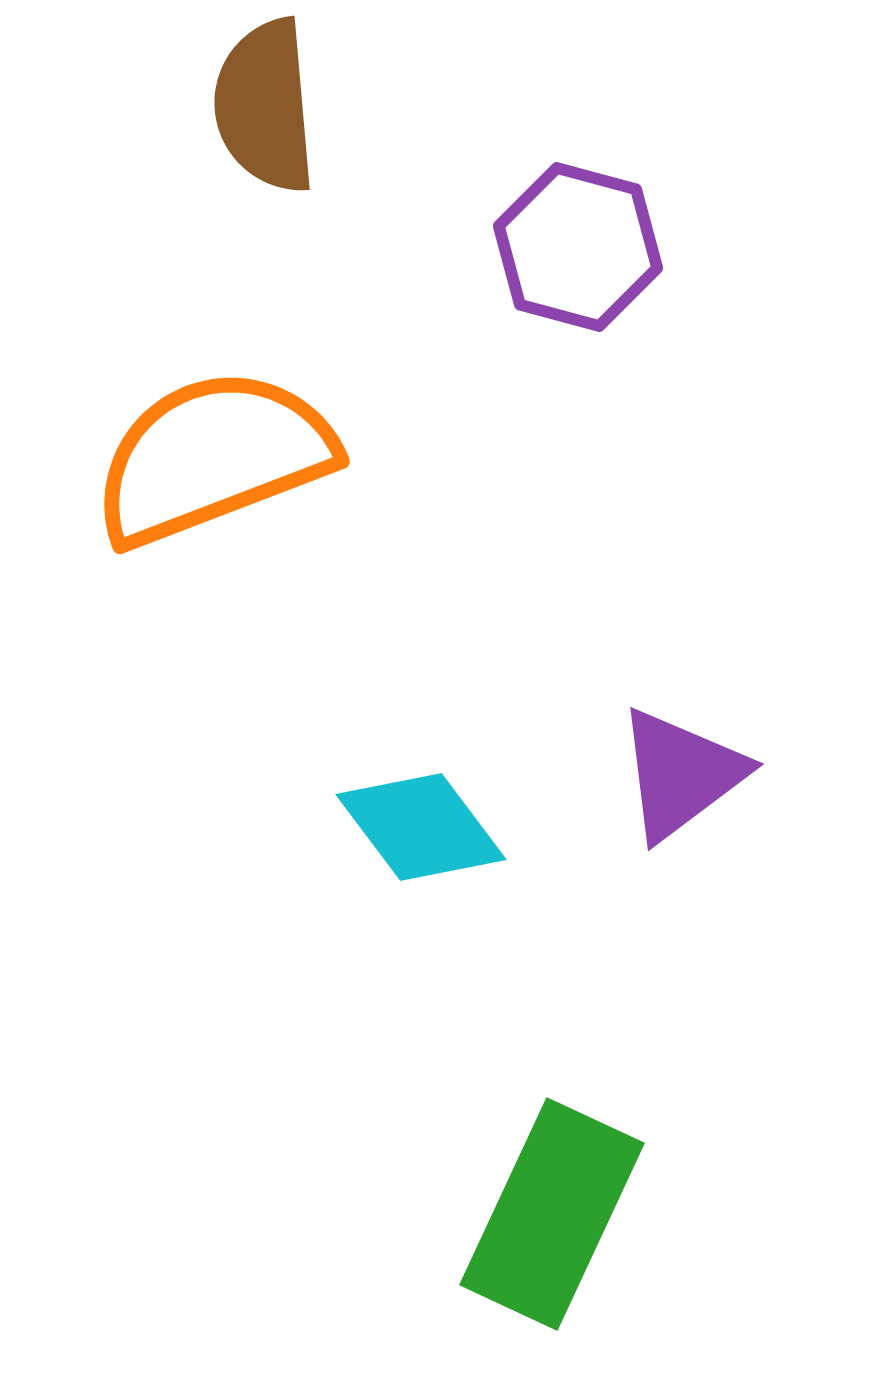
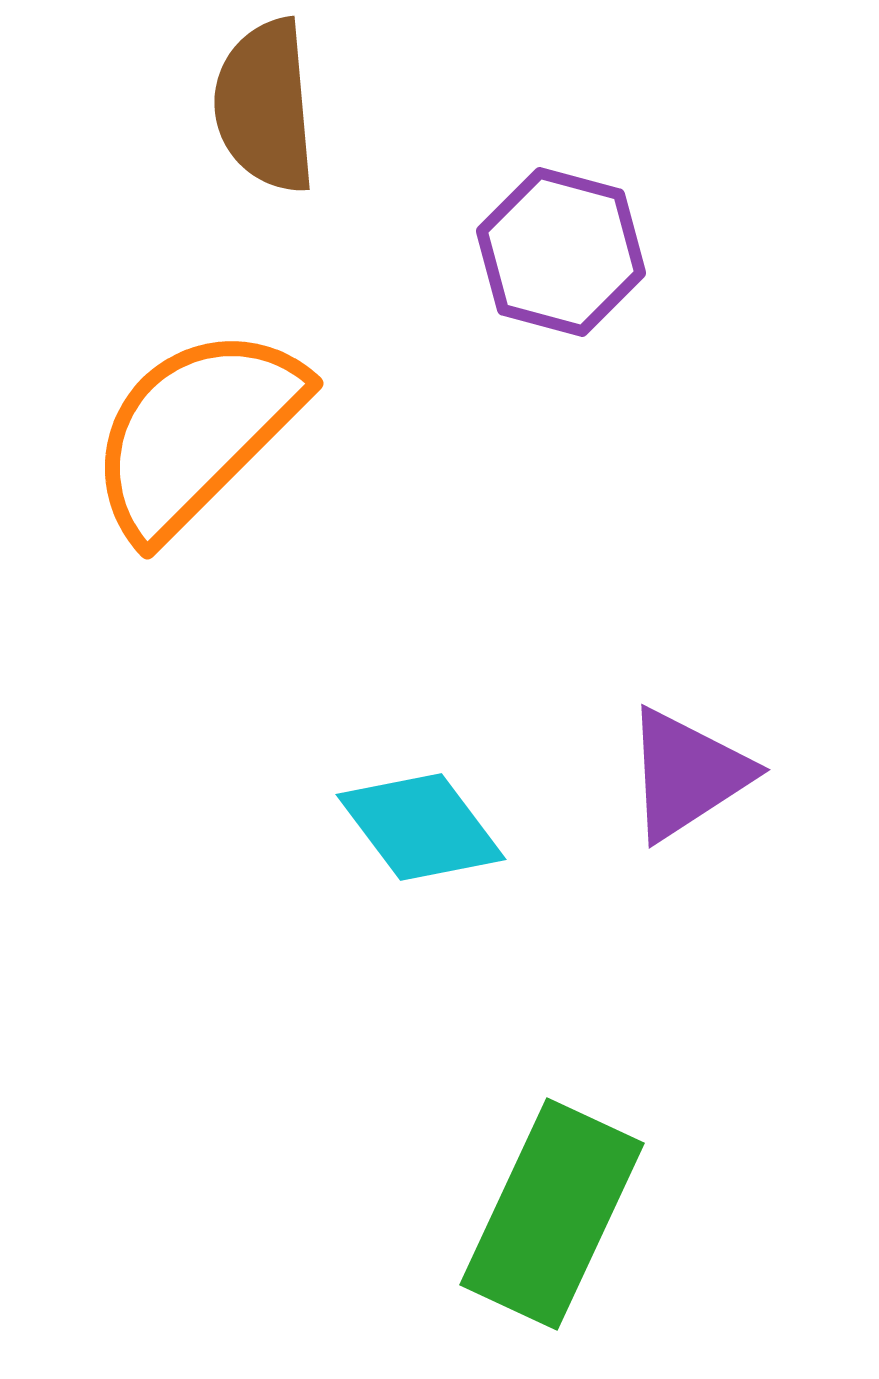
purple hexagon: moved 17 px left, 5 px down
orange semicircle: moved 17 px left, 25 px up; rotated 24 degrees counterclockwise
purple triangle: moved 6 px right; rotated 4 degrees clockwise
